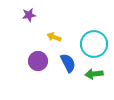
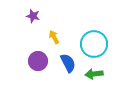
purple star: moved 4 px right, 1 px down; rotated 24 degrees clockwise
yellow arrow: rotated 40 degrees clockwise
